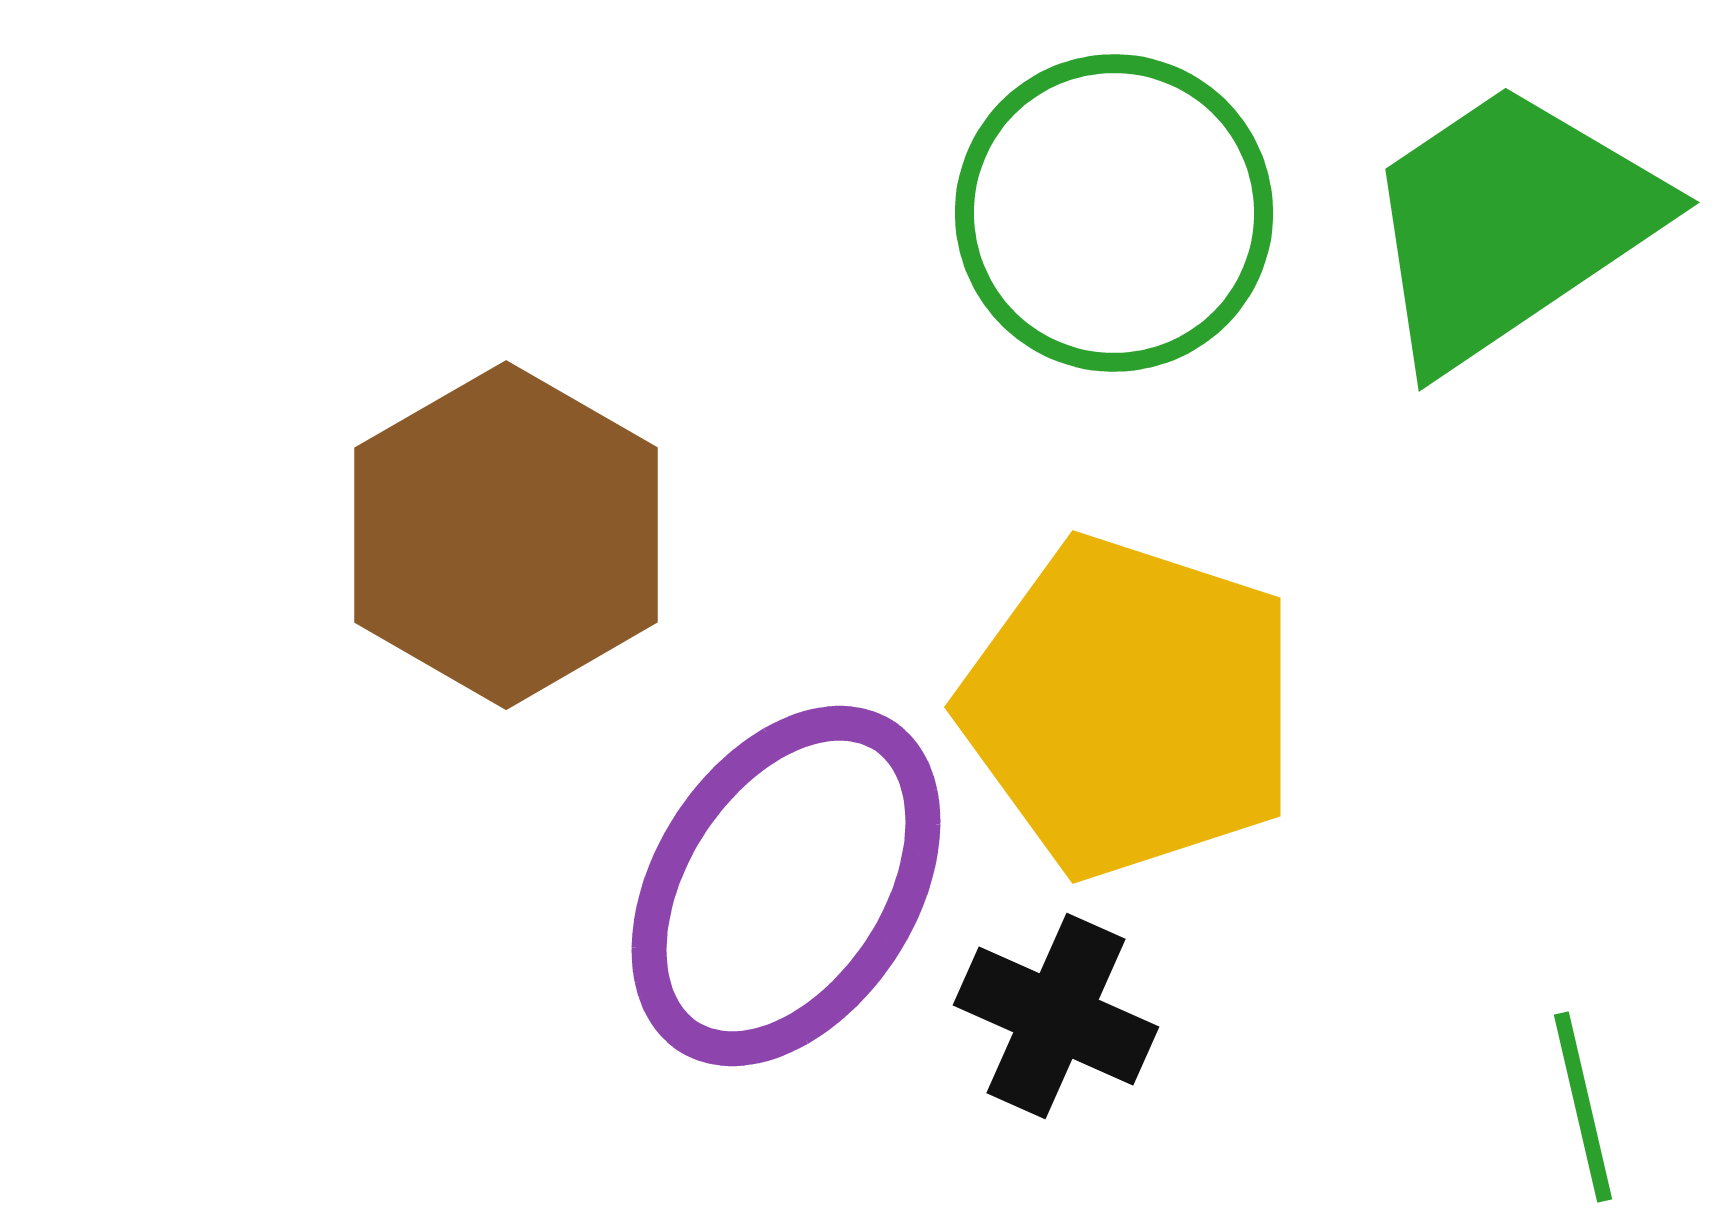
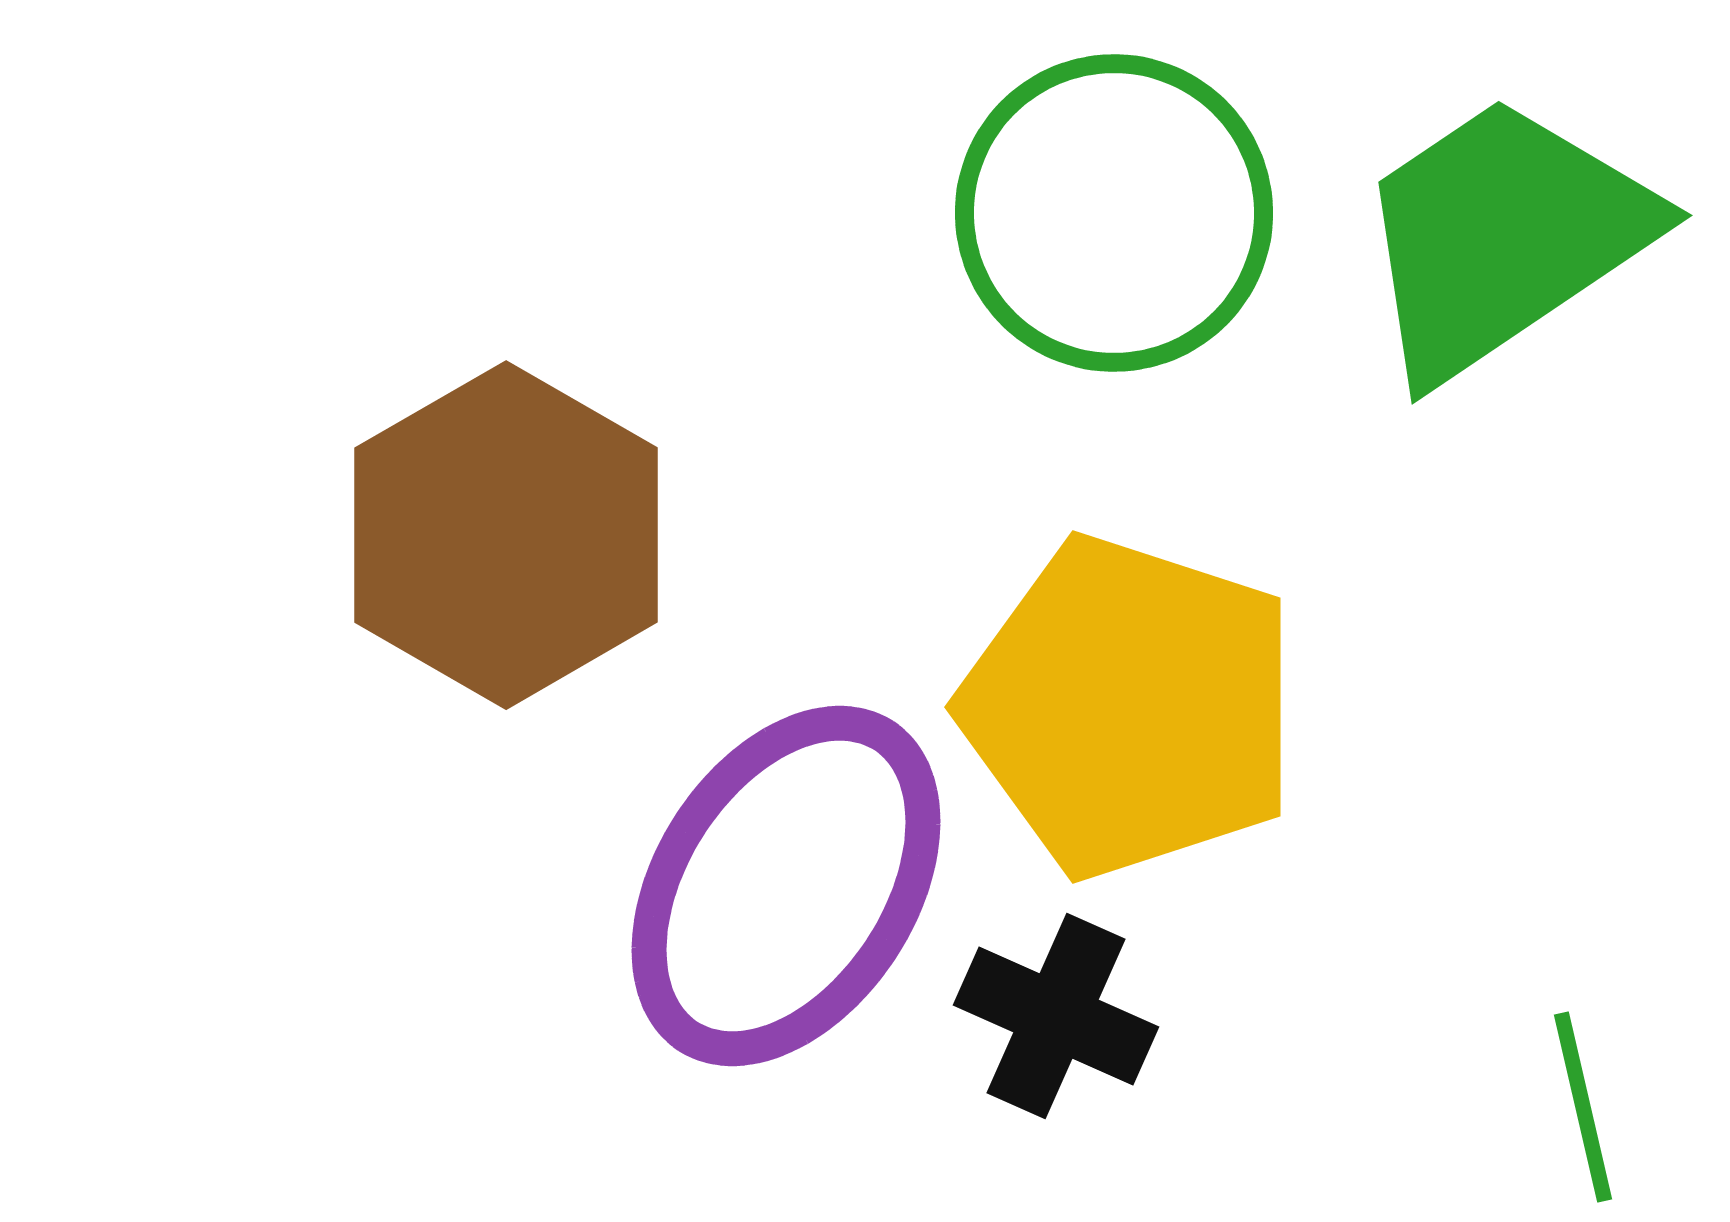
green trapezoid: moved 7 px left, 13 px down
